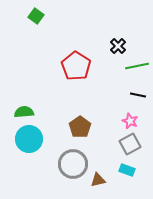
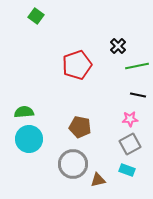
red pentagon: moved 1 px right, 1 px up; rotated 20 degrees clockwise
pink star: moved 2 px up; rotated 28 degrees counterclockwise
brown pentagon: rotated 25 degrees counterclockwise
